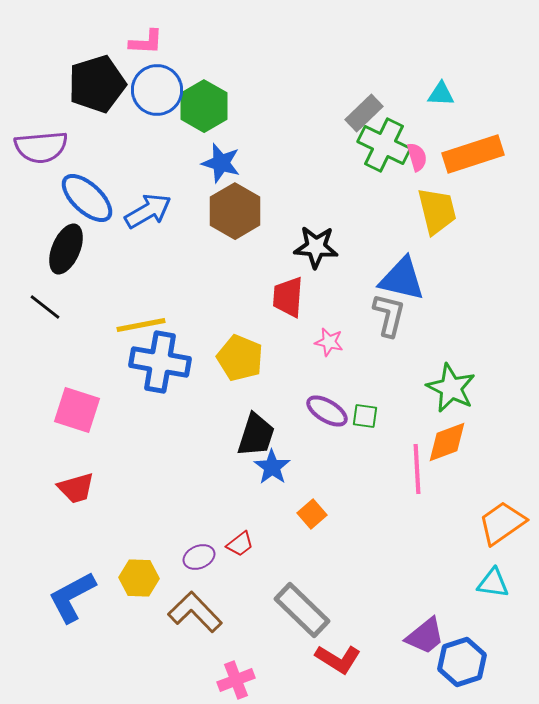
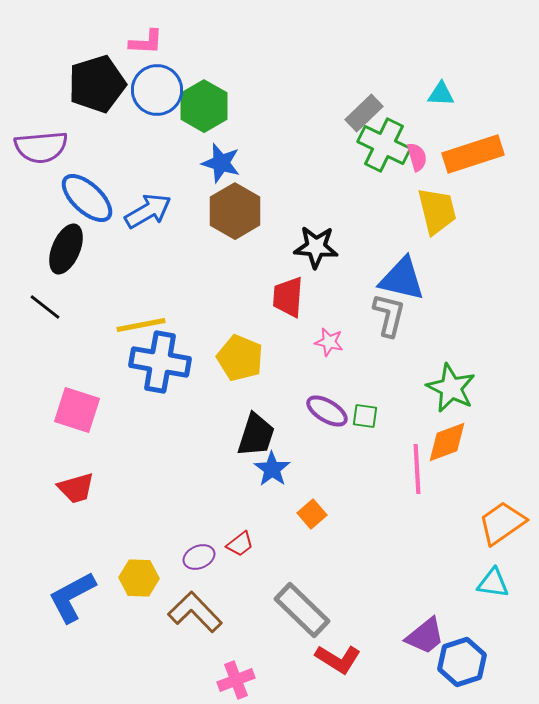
blue star at (272, 467): moved 2 px down
